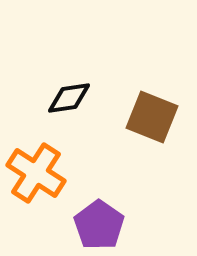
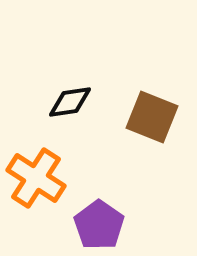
black diamond: moved 1 px right, 4 px down
orange cross: moved 5 px down
